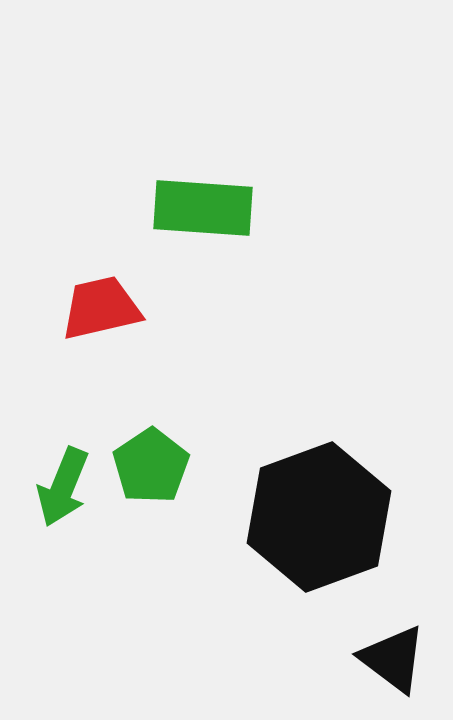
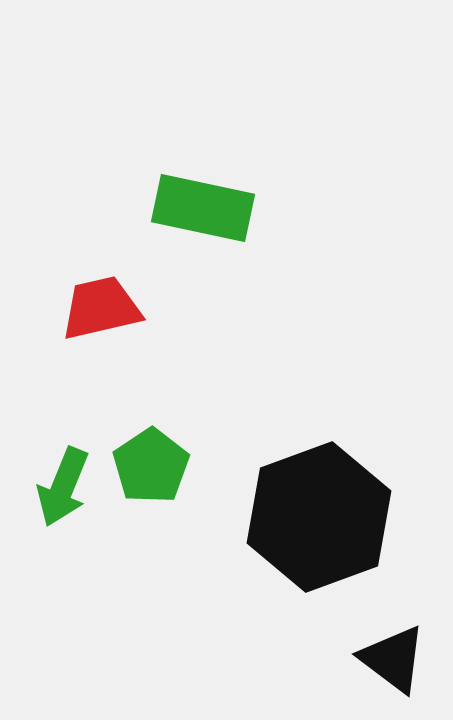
green rectangle: rotated 8 degrees clockwise
